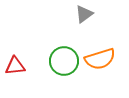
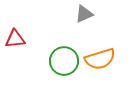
gray triangle: rotated 12 degrees clockwise
red triangle: moved 27 px up
